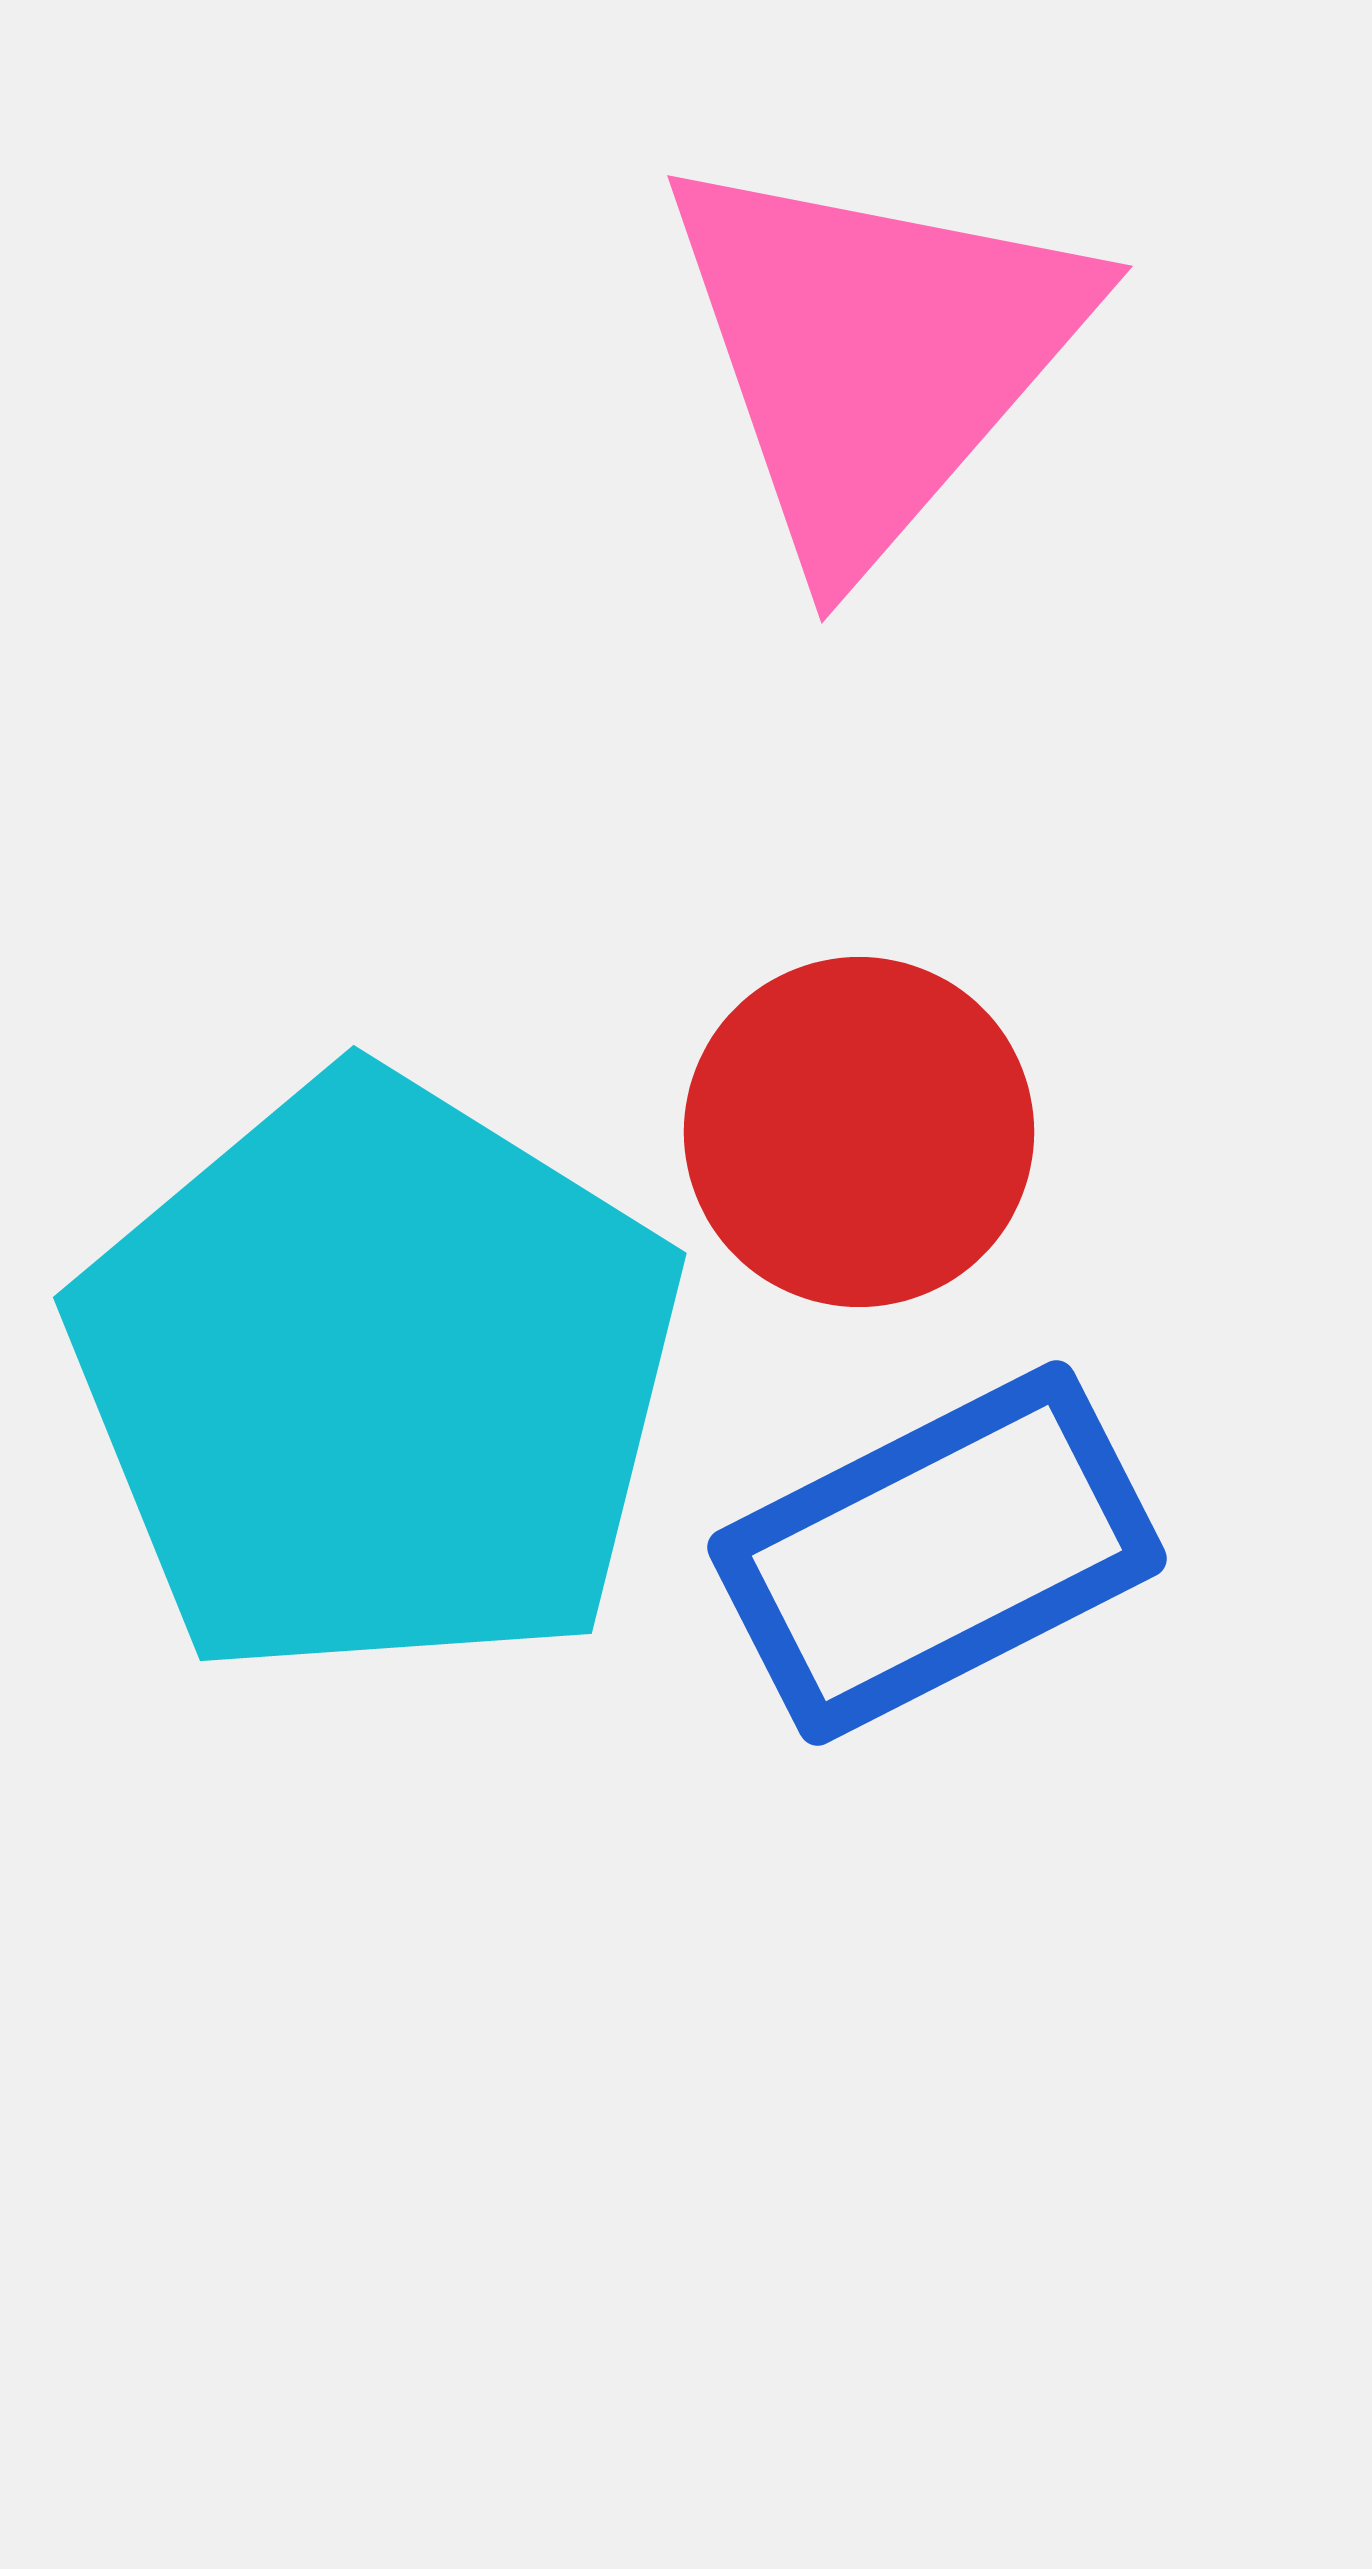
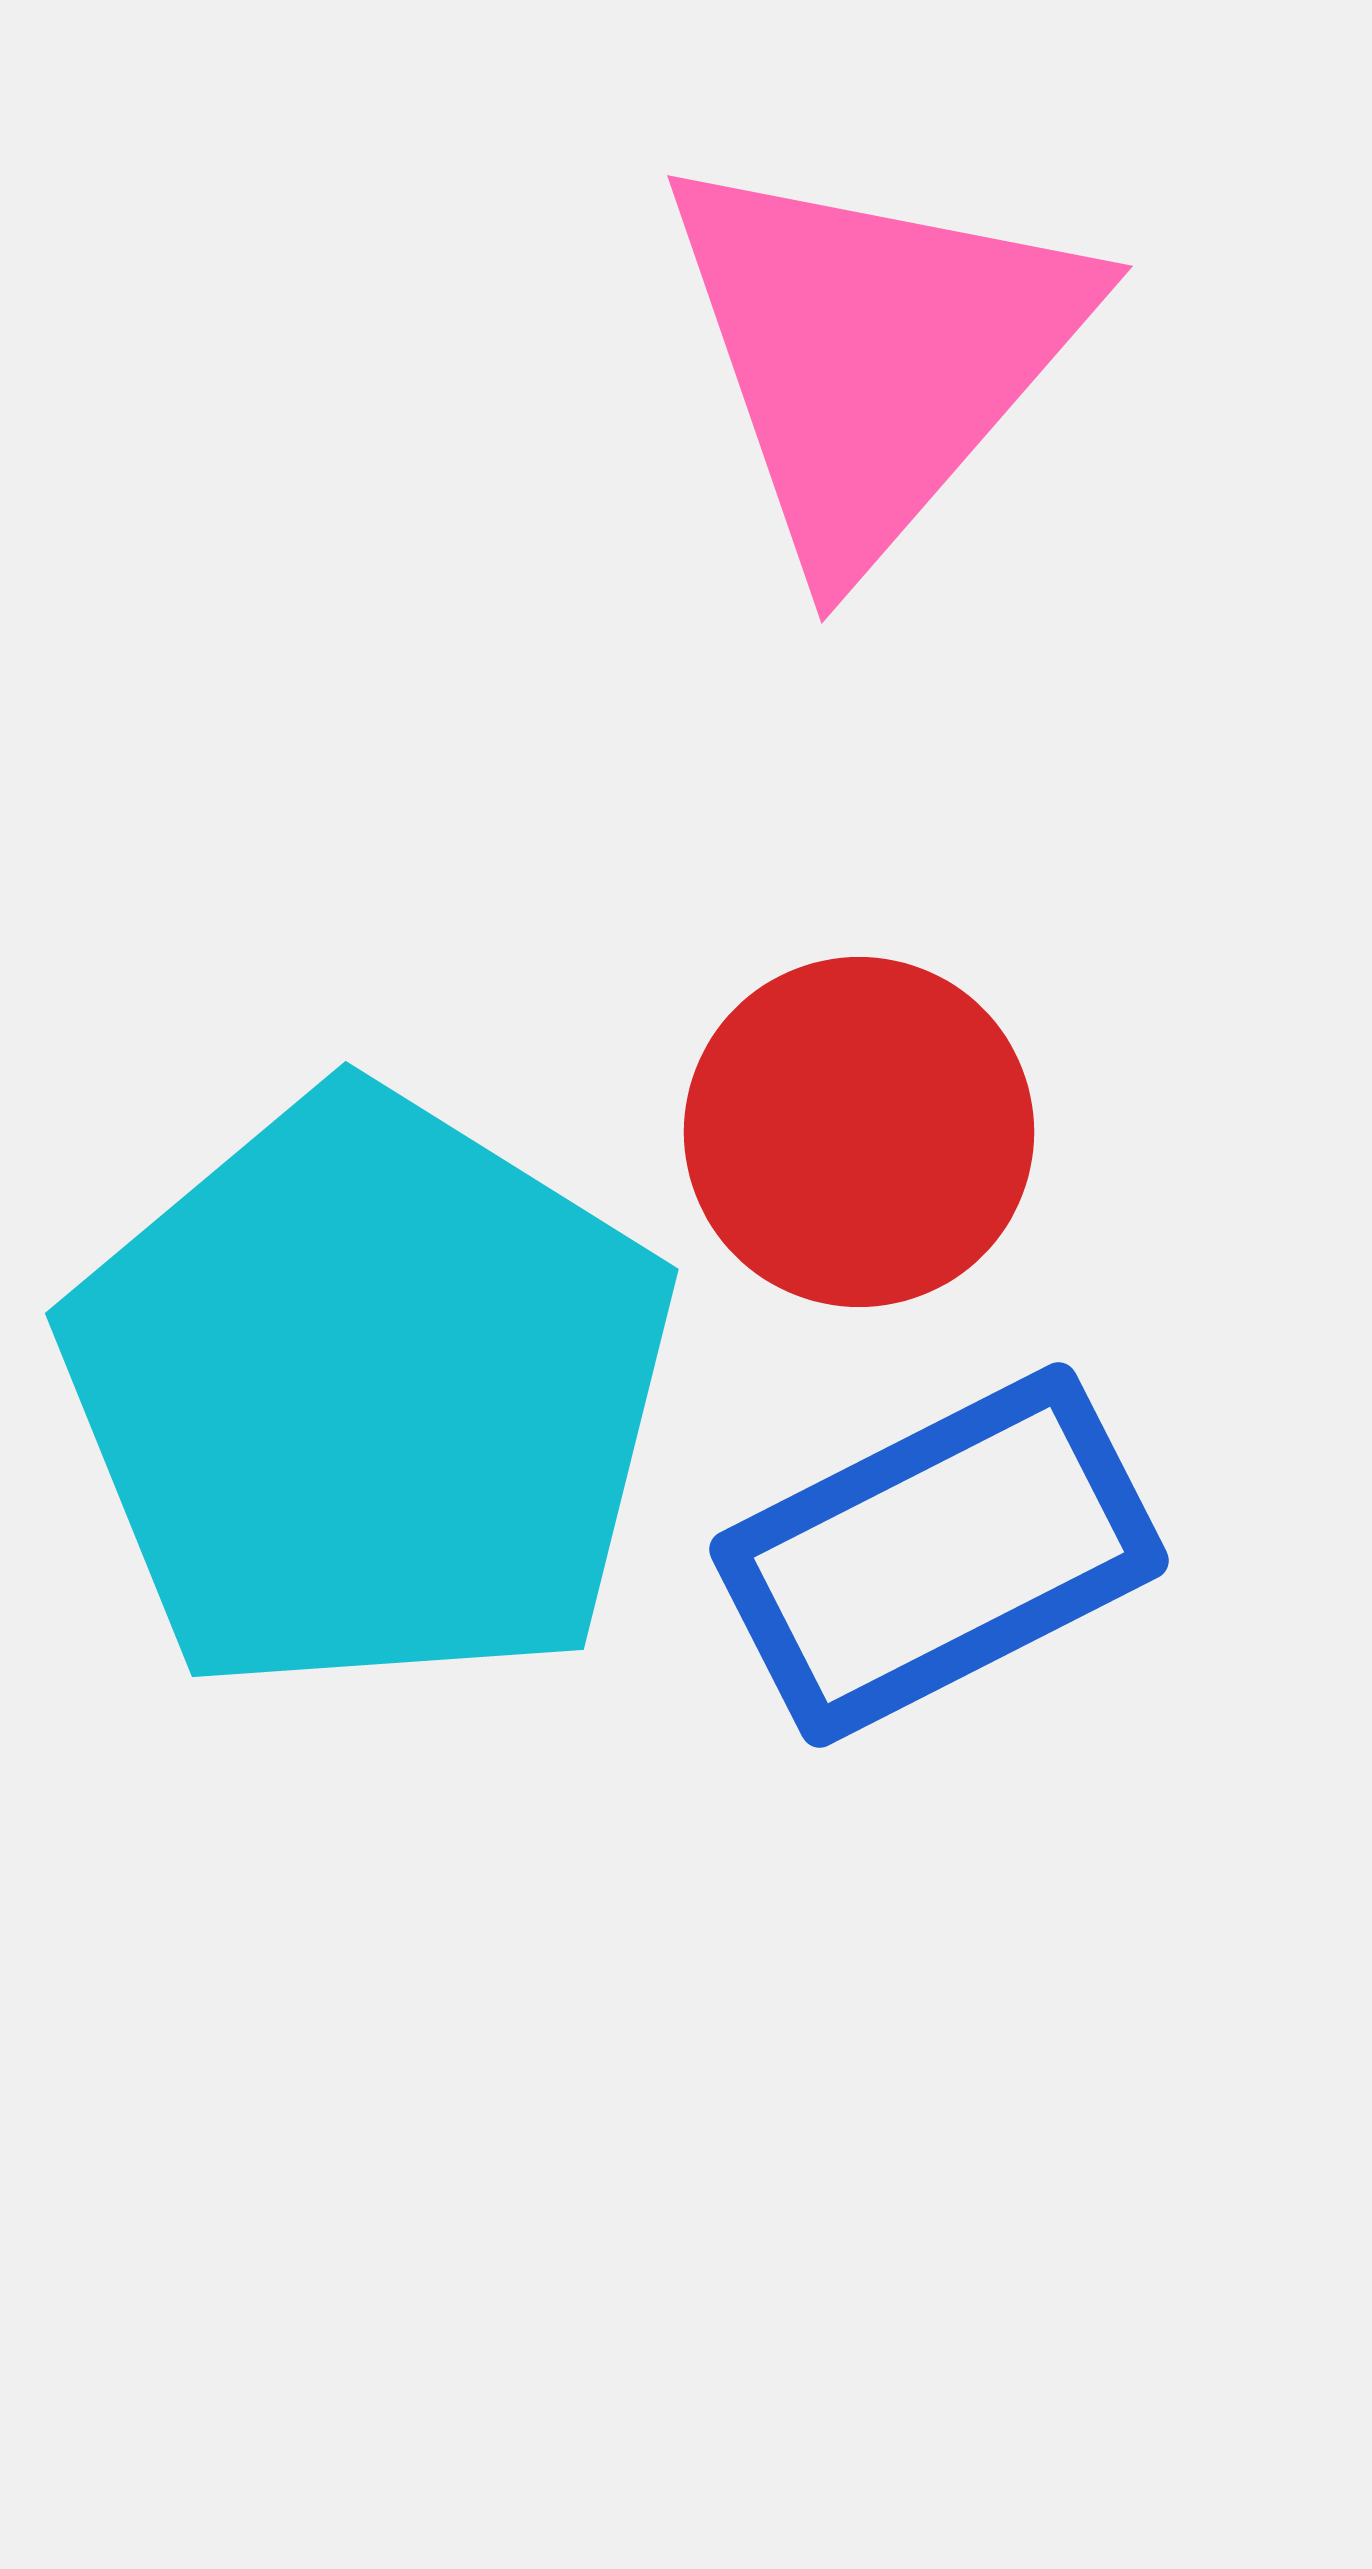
cyan pentagon: moved 8 px left, 16 px down
blue rectangle: moved 2 px right, 2 px down
